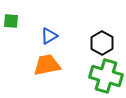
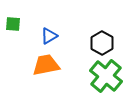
green square: moved 2 px right, 3 px down
orange trapezoid: moved 1 px left
green cross: rotated 24 degrees clockwise
